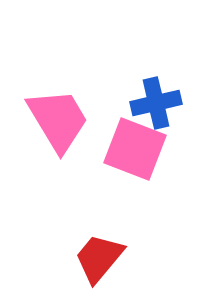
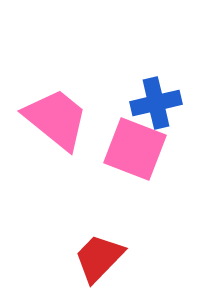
pink trapezoid: moved 2 px left, 1 px up; rotated 20 degrees counterclockwise
red trapezoid: rotated 4 degrees clockwise
